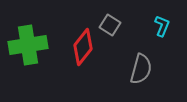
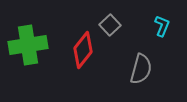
gray square: rotated 15 degrees clockwise
red diamond: moved 3 px down
